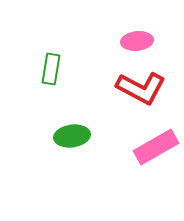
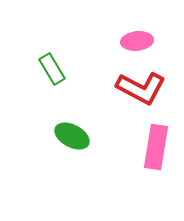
green rectangle: moved 1 px right; rotated 40 degrees counterclockwise
green ellipse: rotated 36 degrees clockwise
pink rectangle: rotated 51 degrees counterclockwise
